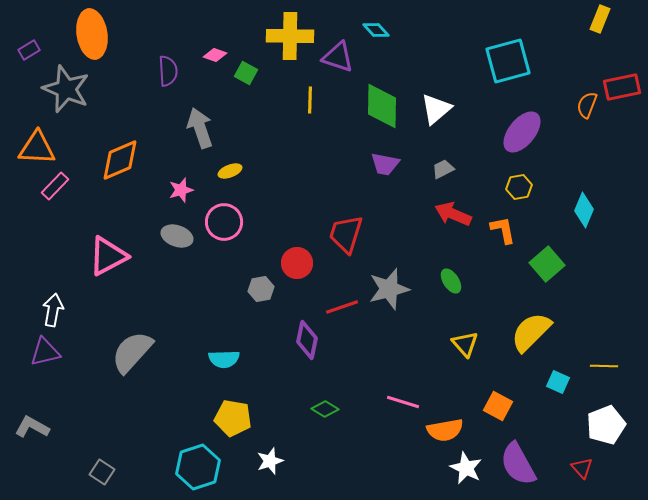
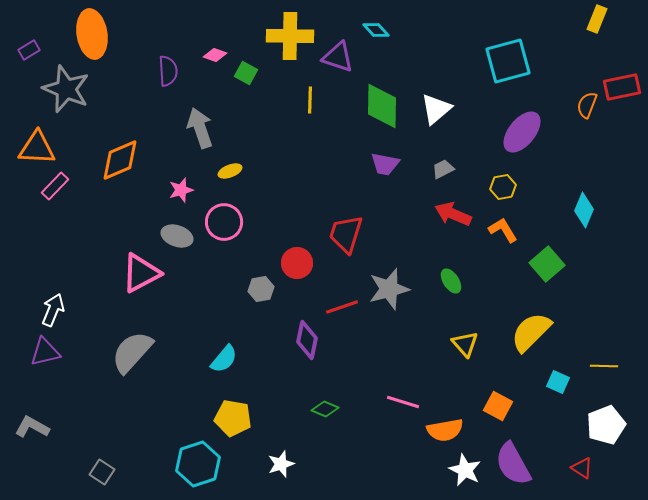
yellow rectangle at (600, 19): moved 3 px left
yellow hexagon at (519, 187): moved 16 px left
orange L-shape at (503, 230): rotated 20 degrees counterclockwise
pink triangle at (108, 256): moved 33 px right, 17 px down
white arrow at (53, 310): rotated 12 degrees clockwise
cyan semicircle at (224, 359): rotated 48 degrees counterclockwise
green diamond at (325, 409): rotated 8 degrees counterclockwise
white star at (270, 461): moved 11 px right, 3 px down
purple semicircle at (518, 464): moved 5 px left
cyan hexagon at (198, 467): moved 3 px up
white star at (466, 468): moved 1 px left, 2 px down
red triangle at (582, 468): rotated 15 degrees counterclockwise
